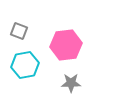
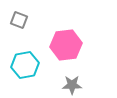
gray square: moved 11 px up
gray star: moved 1 px right, 2 px down
